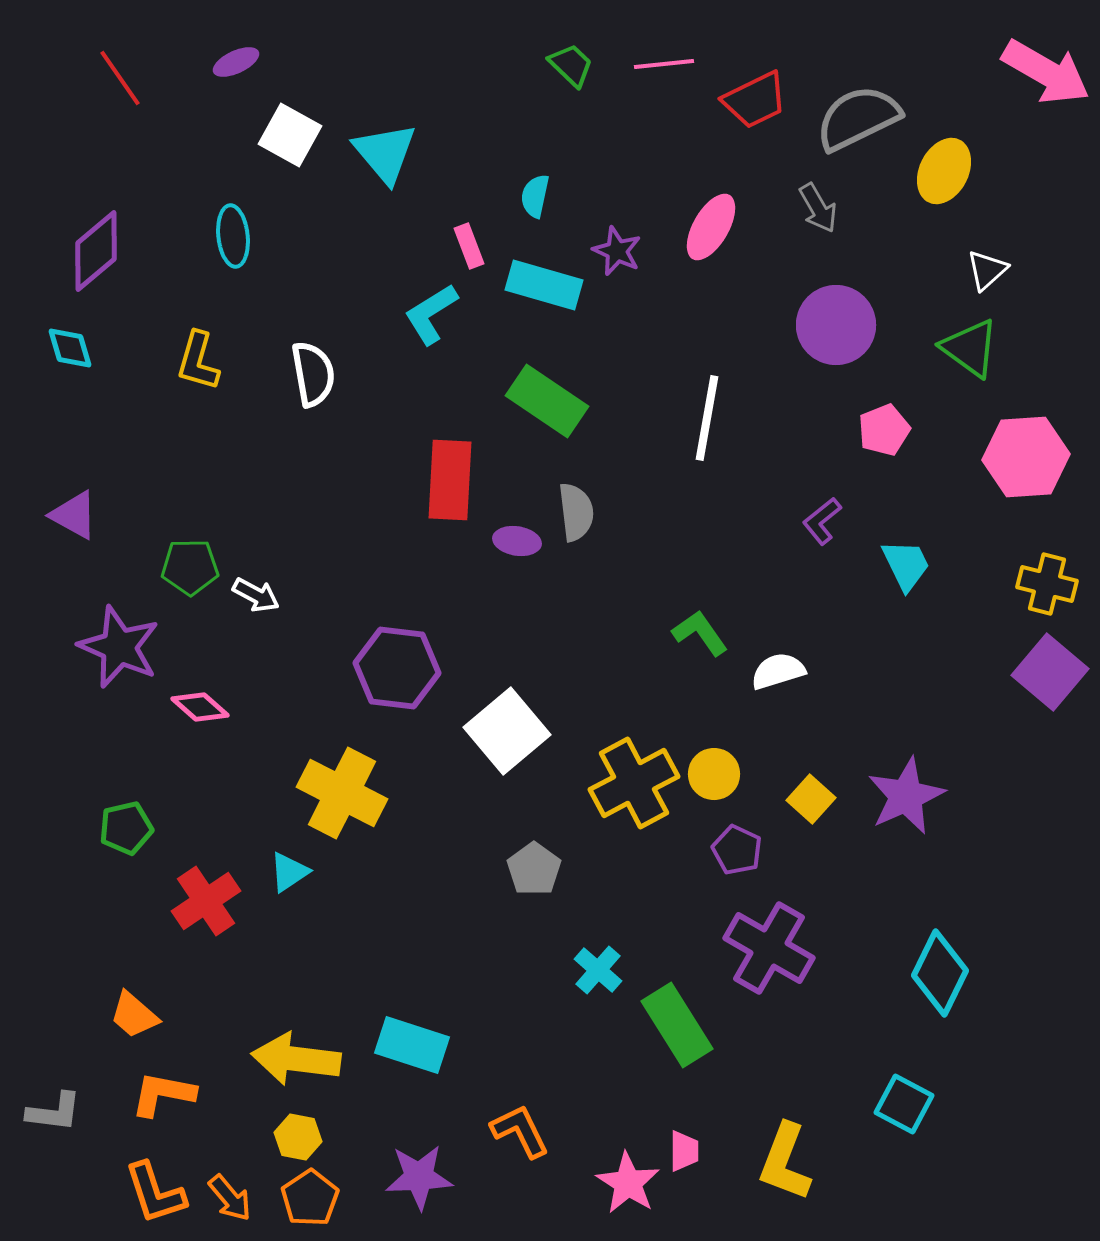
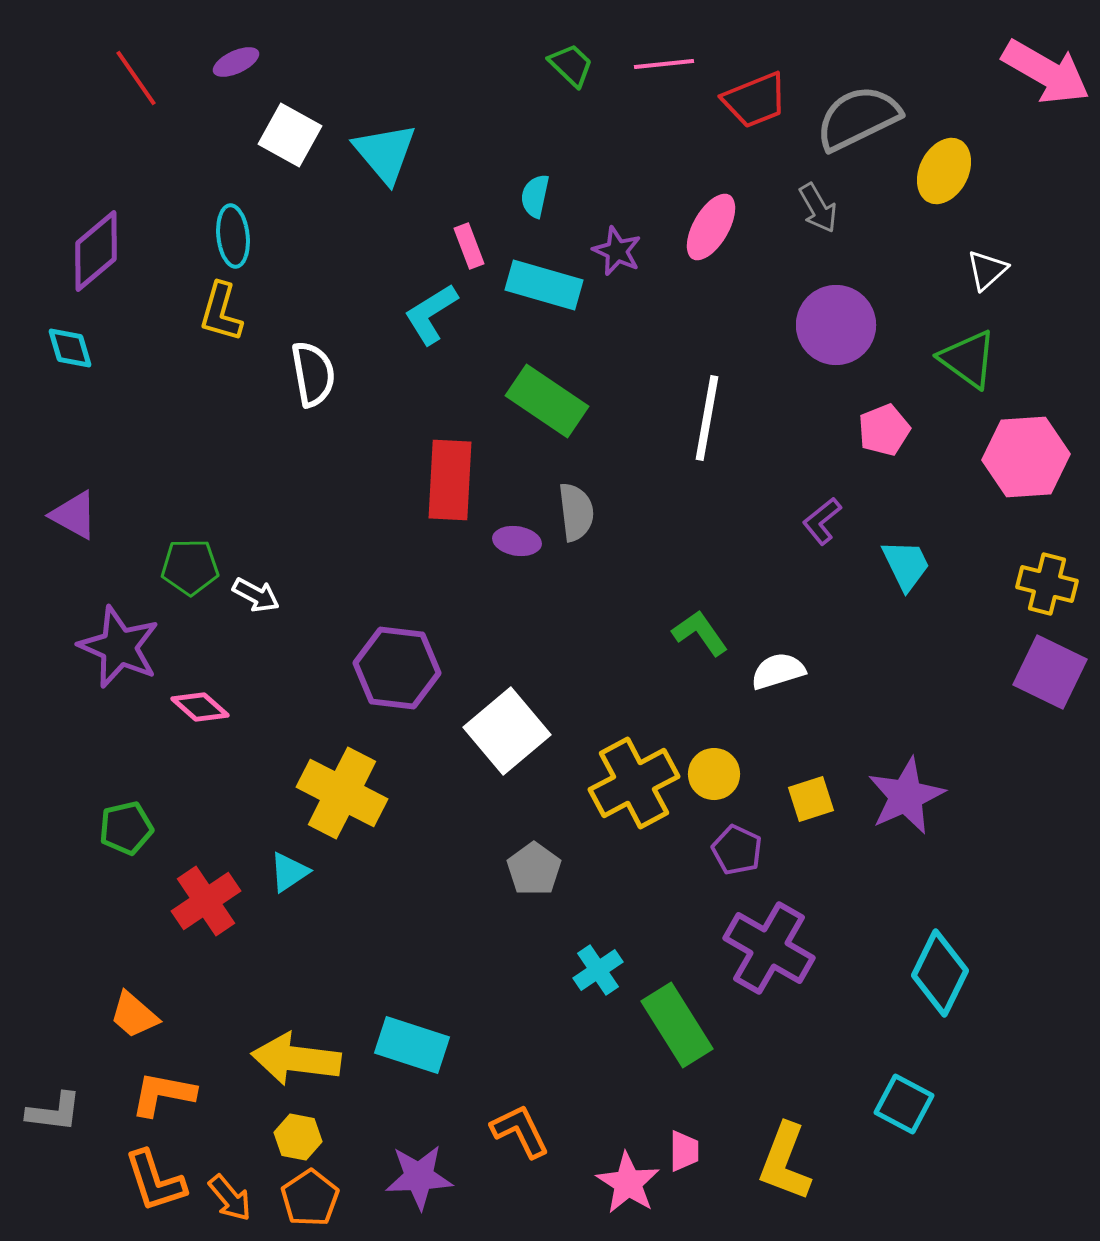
red line at (120, 78): moved 16 px right
red trapezoid at (755, 100): rotated 4 degrees clockwise
green triangle at (970, 348): moved 2 px left, 11 px down
yellow L-shape at (198, 361): moved 23 px right, 49 px up
purple square at (1050, 672): rotated 14 degrees counterclockwise
yellow square at (811, 799): rotated 30 degrees clockwise
cyan cross at (598, 970): rotated 15 degrees clockwise
orange L-shape at (155, 1193): moved 12 px up
